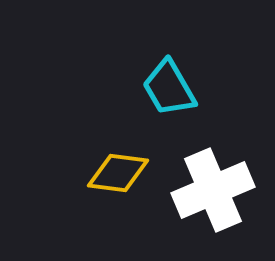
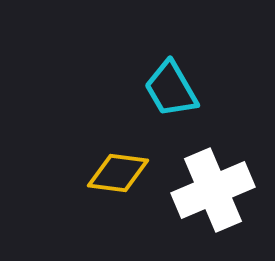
cyan trapezoid: moved 2 px right, 1 px down
